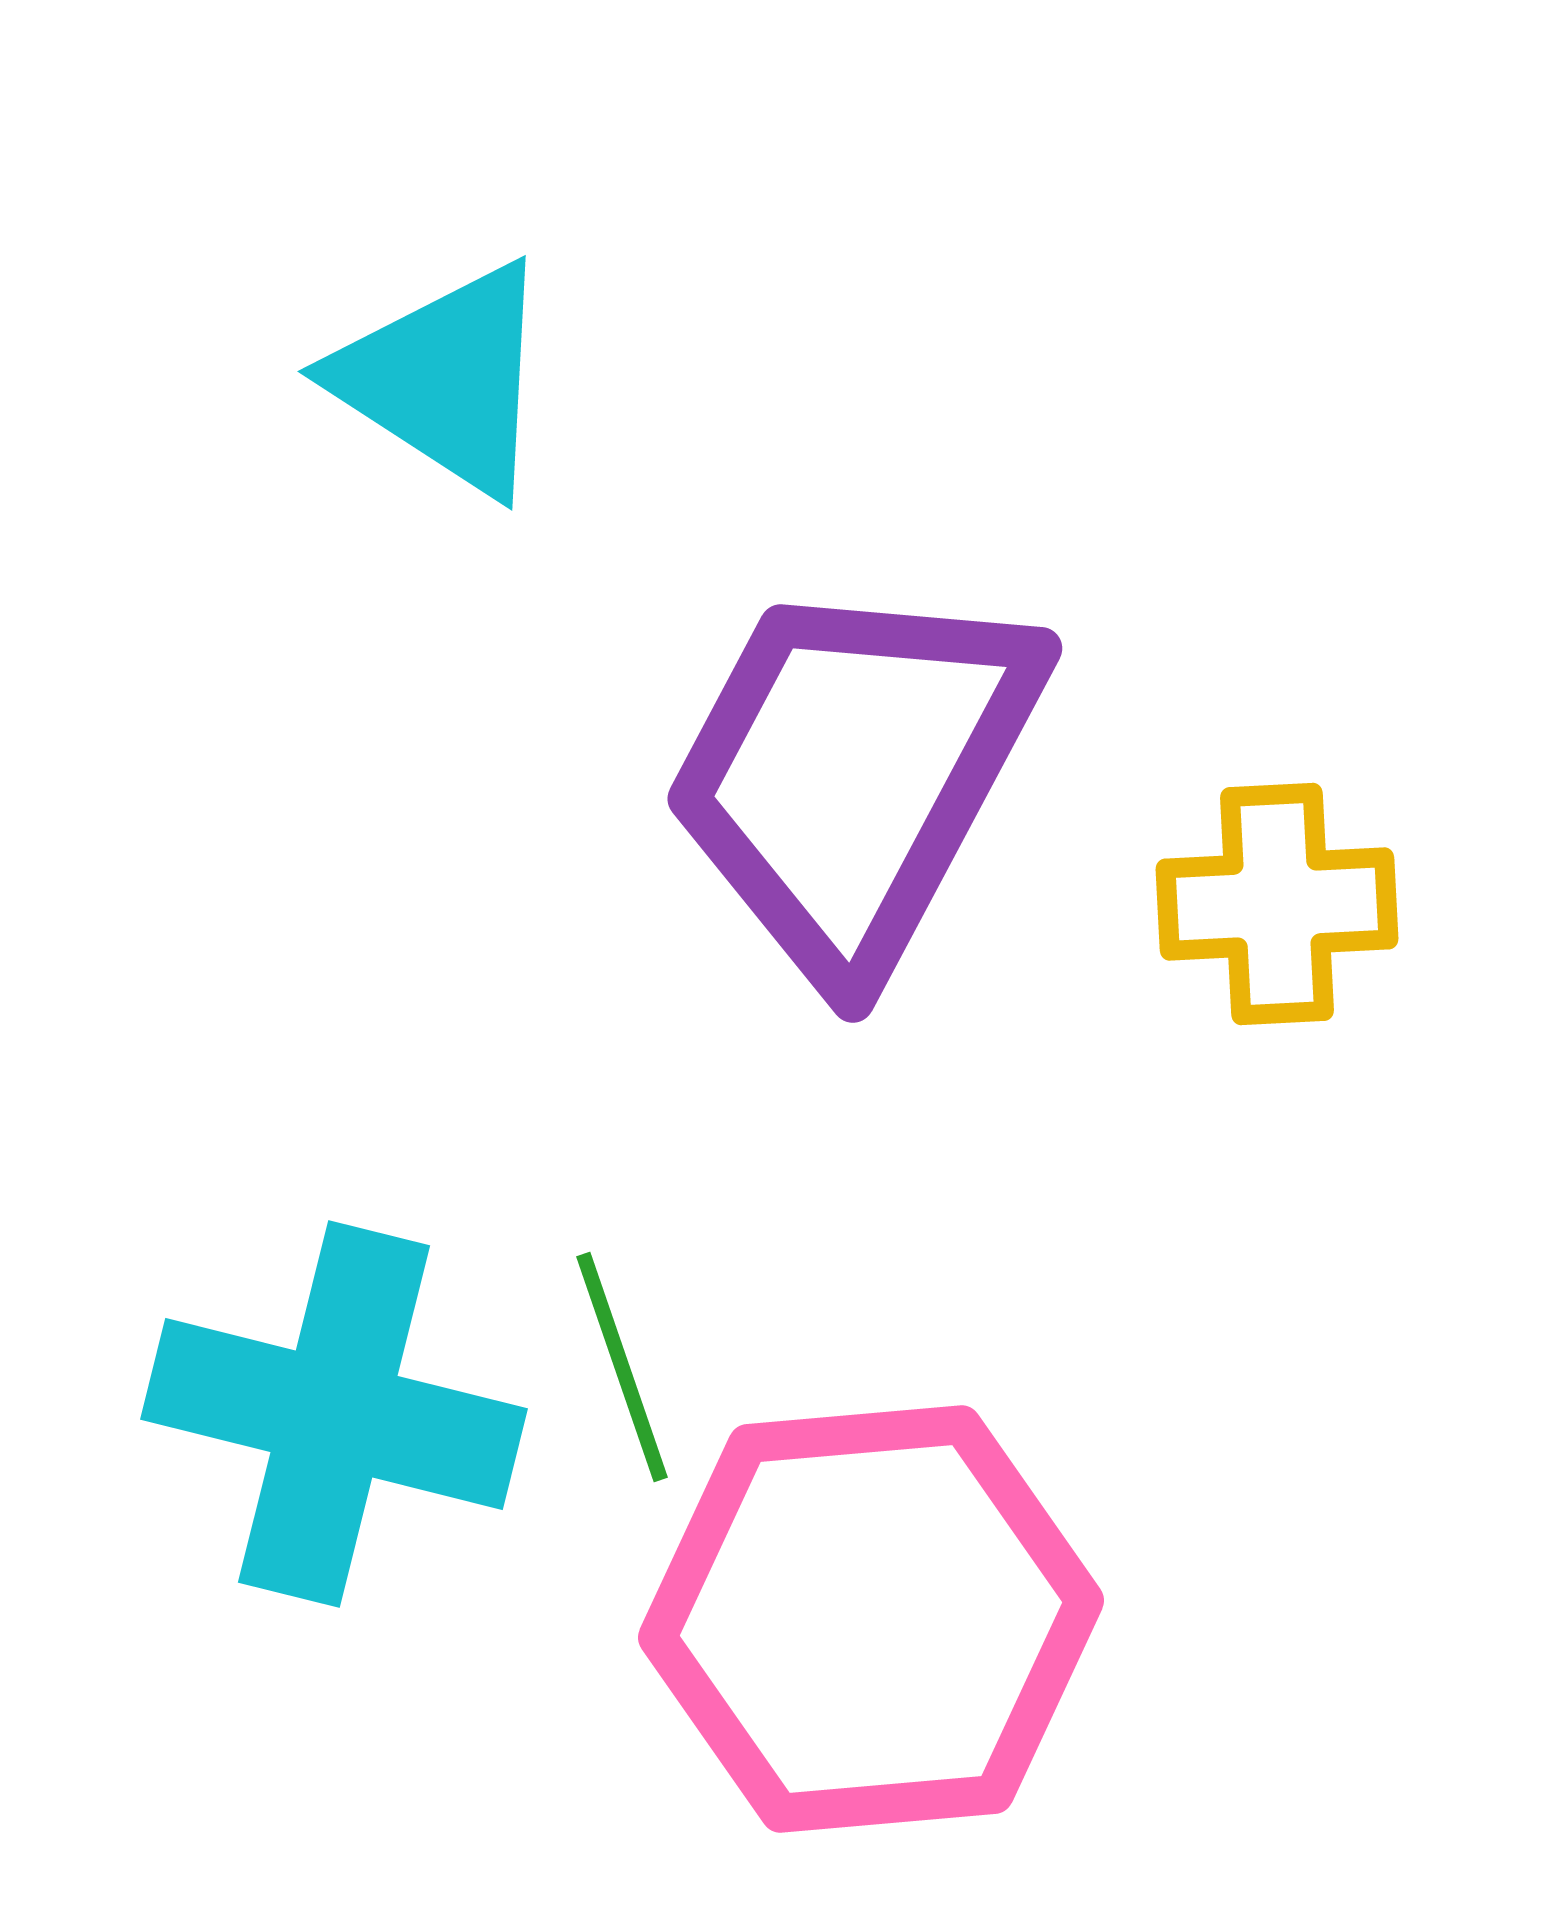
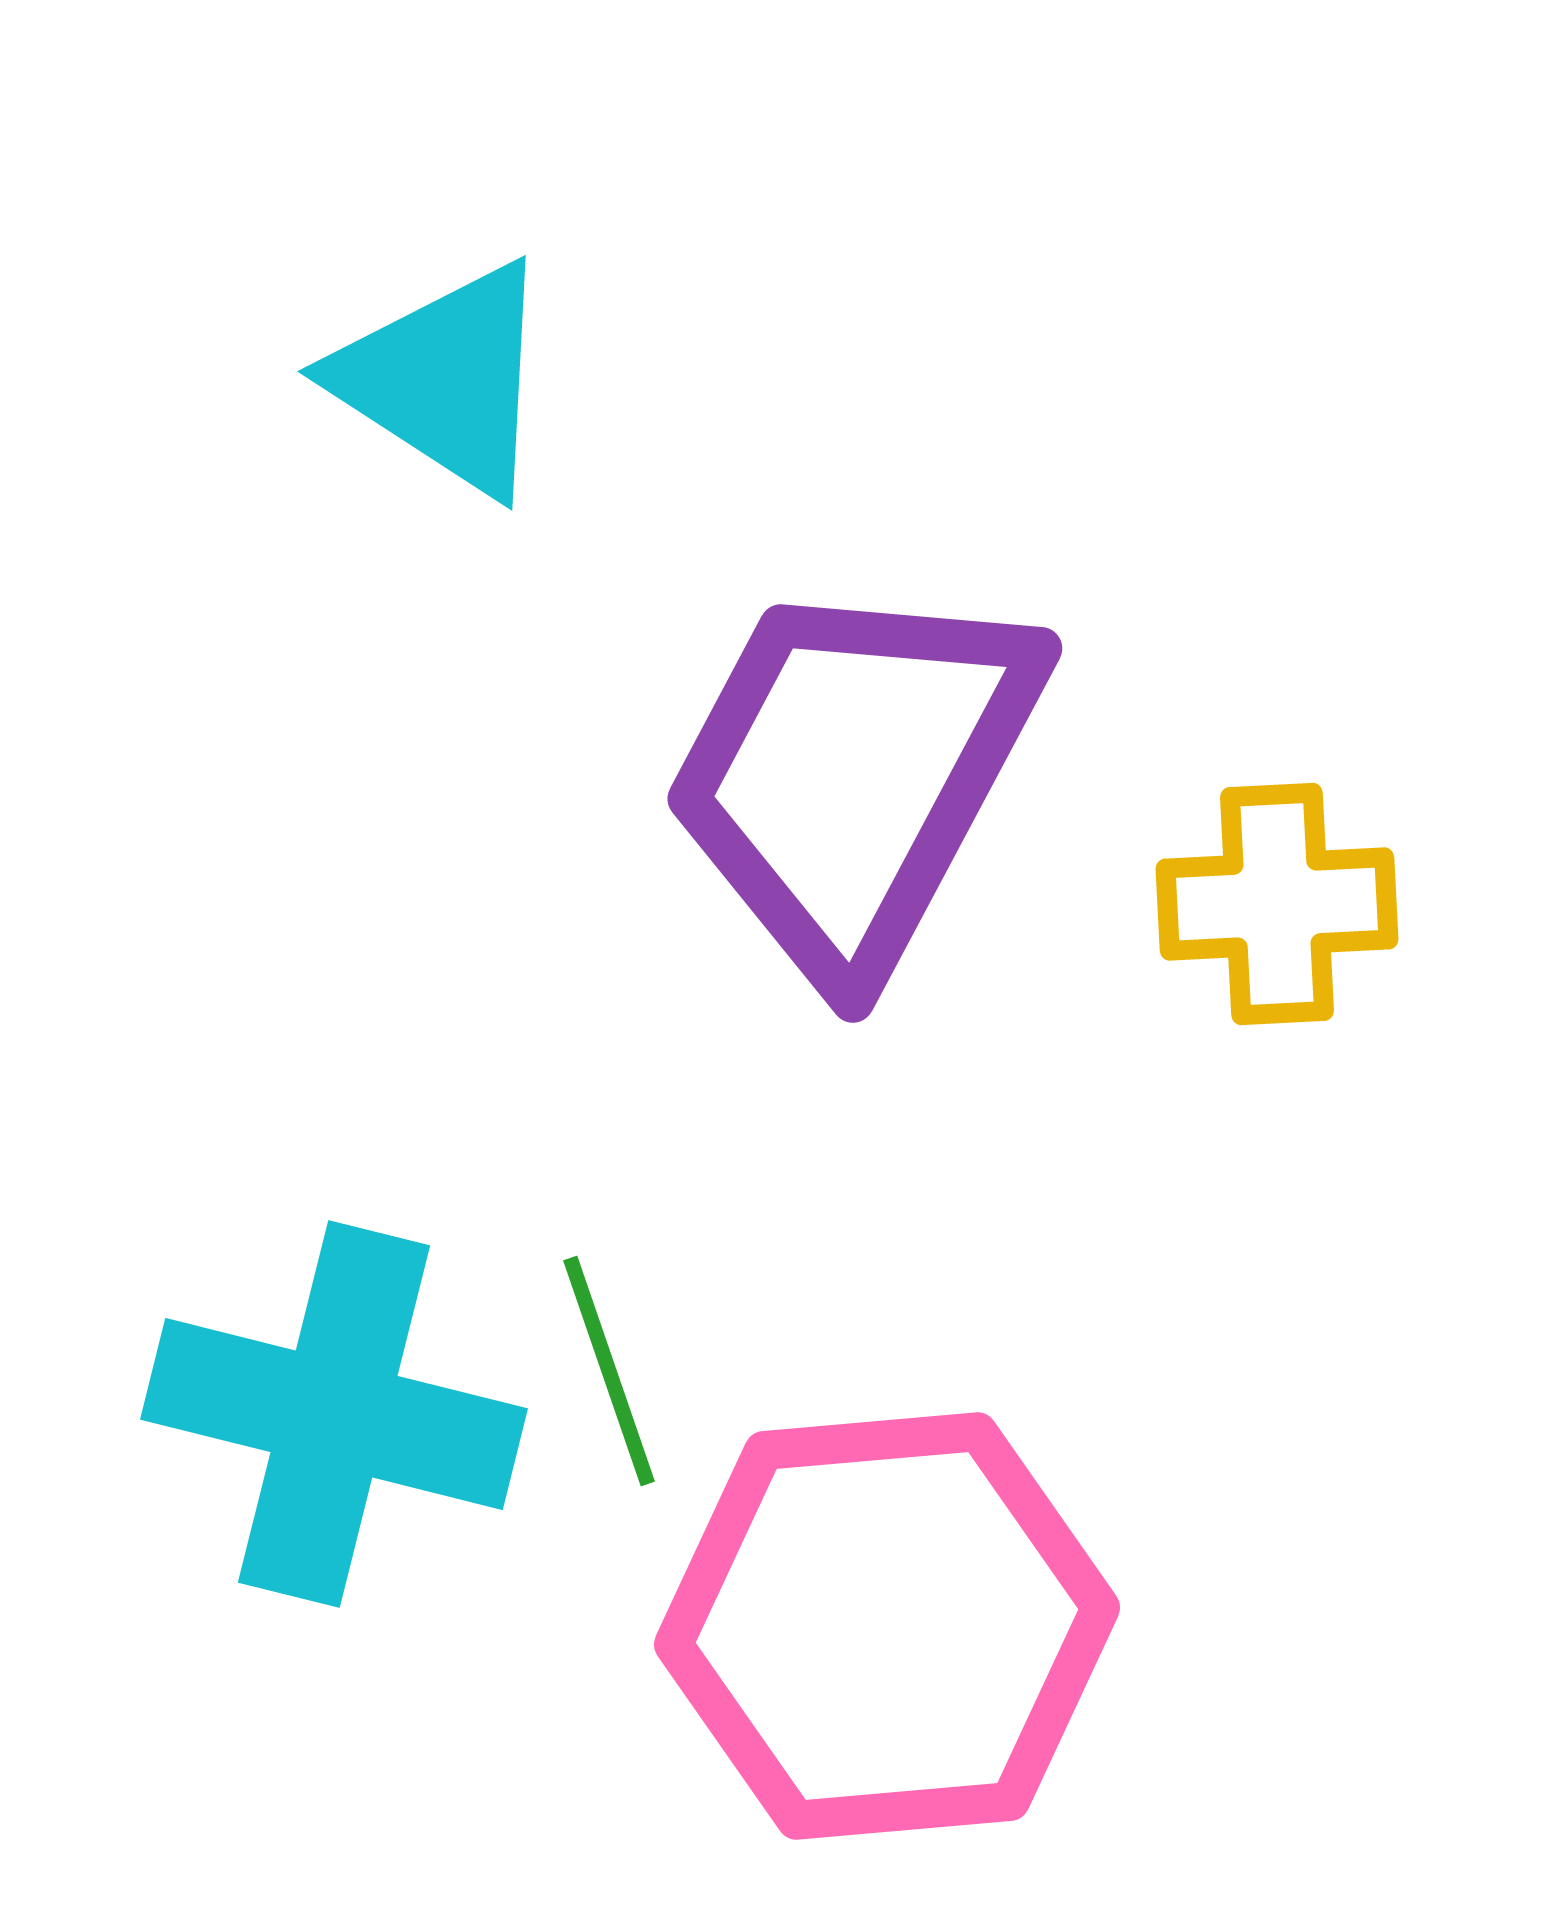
green line: moved 13 px left, 4 px down
pink hexagon: moved 16 px right, 7 px down
